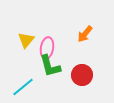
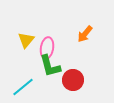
red circle: moved 9 px left, 5 px down
